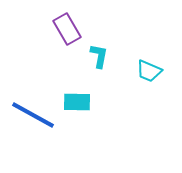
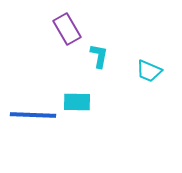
blue line: rotated 27 degrees counterclockwise
